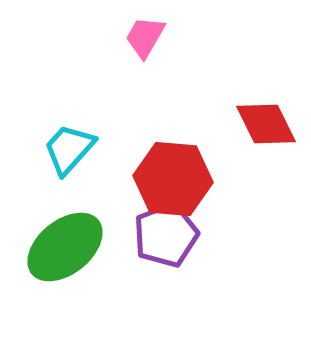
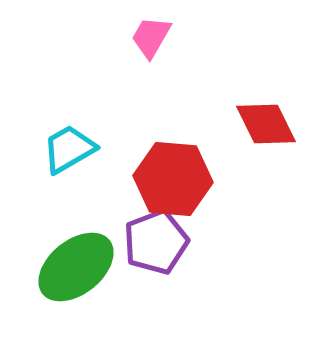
pink trapezoid: moved 6 px right
cyan trapezoid: rotated 18 degrees clockwise
purple pentagon: moved 10 px left, 7 px down
green ellipse: moved 11 px right, 20 px down
